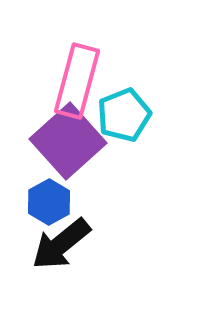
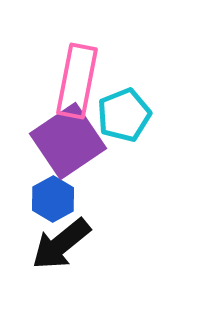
pink rectangle: rotated 4 degrees counterclockwise
purple square: rotated 8 degrees clockwise
blue hexagon: moved 4 px right, 3 px up
